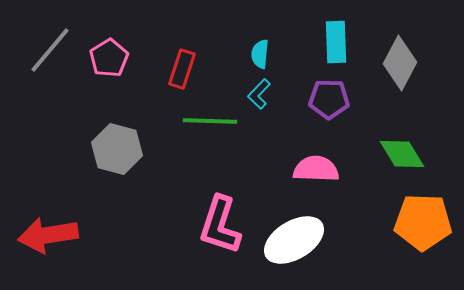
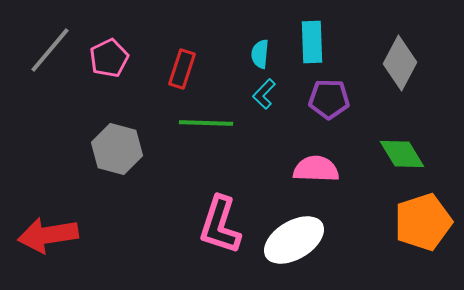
cyan rectangle: moved 24 px left
pink pentagon: rotated 6 degrees clockwise
cyan L-shape: moved 5 px right
green line: moved 4 px left, 2 px down
orange pentagon: rotated 20 degrees counterclockwise
